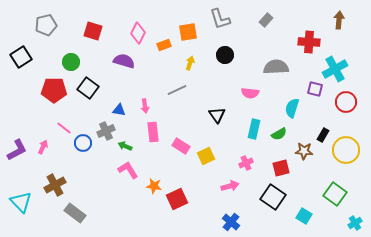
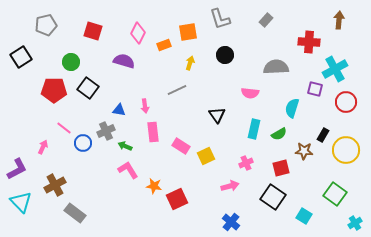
purple L-shape at (17, 150): moved 19 px down
